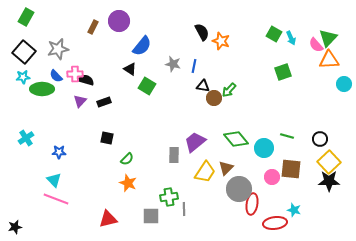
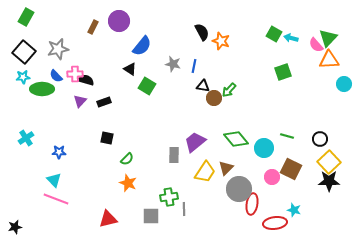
cyan arrow at (291, 38): rotated 128 degrees clockwise
brown square at (291, 169): rotated 20 degrees clockwise
